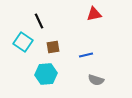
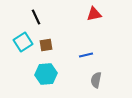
black line: moved 3 px left, 4 px up
cyan square: rotated 24 degrees clockwise
brown square: moved 7 px left, 2 px up
gray semicircle: rotated 84 degrees clockwise
